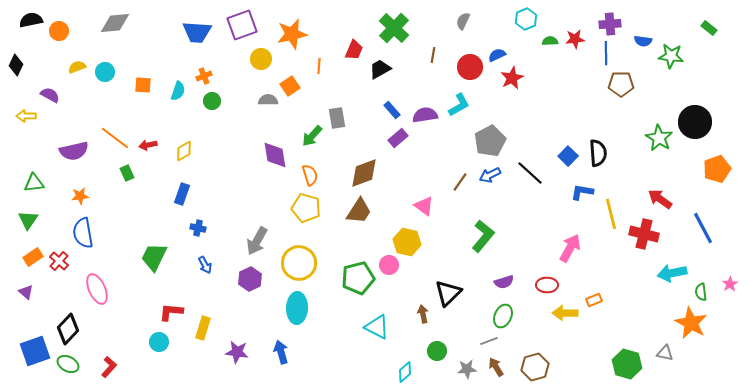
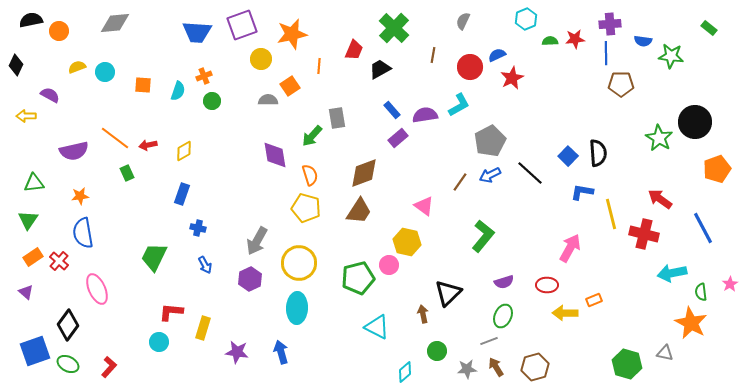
black diamond at (68, 329): moved 4 px up; rotated 8 degrees counterclockwise
